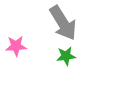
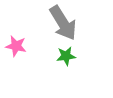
pink star: rotated 15 degrees clockwise
